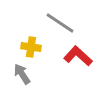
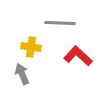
gray line: rotated 32 degrees counterclockwise
gray arrow: rotated 10 degrees clockwise
